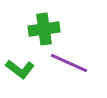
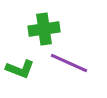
green L-shape: rotated 16 degrees counterclockwise
